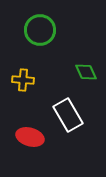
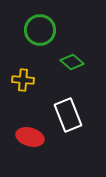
green diamond: moved 14 px left, 10 px up; rotated 25 degrees counterclockwise
white rectangle: rotated 8 degrees clockwise
